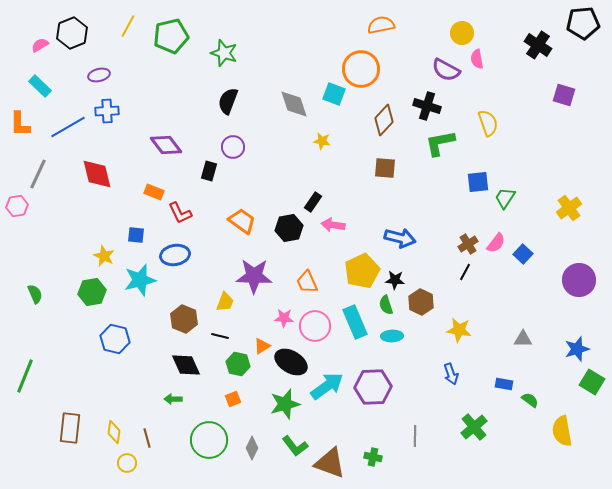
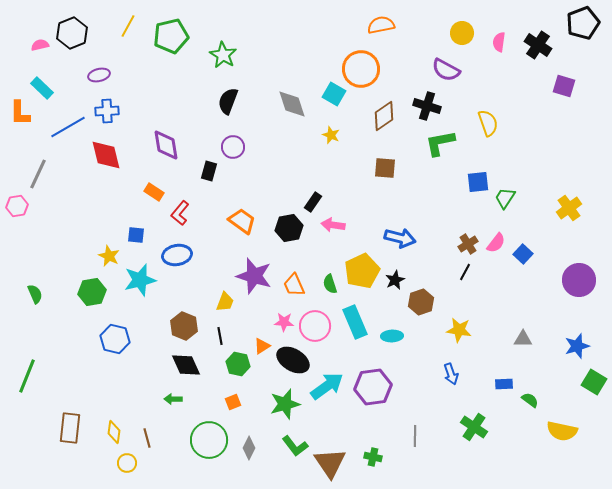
black pentagon at (583, 23): rotated 16 degrees counterclockwise
pink semicircle at (40, 45): rotated 18 degrees clockwise
green star at (224, 53): moved 1 px left, 2 px down; rotated 12 degrees clockwise
pink semicircle at (477, 59): moved 22 px right, 17 px up; rotated 18 degrees clockwise
cyan rectangle at (40, 86): moved 2 px right, 2 px down
cyan square at (334, 94): rotated 10 degrees clockwise
purple square at (564, 95): moved 9 px up
gray diamond at (294, 104): moved 2 px left
brown diamond at (384, 120): moved 4 px up; rotated 12 degrees clockwise
orange L-shape at (20, 124): moved 11 px up
yellow star at (322, 141): moved 9 px right, 6 px up; rotated 12 degrees clockwise
purple diamond at (166, 145): rotated 28 degrees clockwise
red diamond at (97, 174): moved 9 px right, 19 px up
orange rectangle at (154, 192): rotated 12 degrees clockwise
red L-shape at (180, 213): rotated 65 degrees clockwise
blue ellipse at (175, 255): moved 2 px right
yellow star at (104, 256): moved 5 px right
purple star at (254, 276): rotated 15 degrees clockwise
black star at (395, 280): rotated 30 degrees counterclockwise
orange trapezoid at (307, 282): moved 13 px left, 3 px down
brown hexagon at (421, 302): rotated 15 degrees clockwise
green semicircle at (386, 305): moved 56 px left, 21 px up
pink star at (284, 318): moved 4 px down
brown hexagon at (184, 319): moved 7 px down
black line at (220, 336): rotated 66 degrees clockwise
blue star at (577, 349): moved 3 px up
black ellipse at (291, 362): moved 2 px right, 2 px up
green line at (25, 376): moved 2 px right
green square at (592, 382): moved 2 px right
blue rectangle at (504, 384): rotated 12 degrees counterclockwise
purple hexagon at (373, 387): rotated 6 degrees counterclockwise
orange square at (233, 399): moved 3 px down
green cross at (474, 427): rotated 16 degrees counterclockwise
yellow semicircle at (562, 431): rotated 68 degrees counterclockwise
gray diamond at (252, 448): moved 3 px left
brown triangle at (330, 463): rotated 36 degrees clockwise
